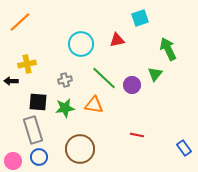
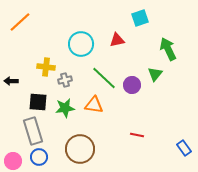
yellow cross: moved 19 px right, 3 px down; rotated 18 degrees clockwise
gray rectangle: moved 1 px down
